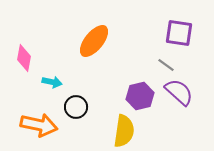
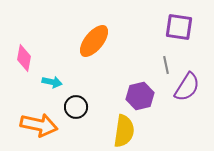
purple square: moved 6 px up
gray line: rotated 42 degrees clockwise
purple semicircle: moved 8 px right, 5 px up; rotated 80 degrees clockwise
